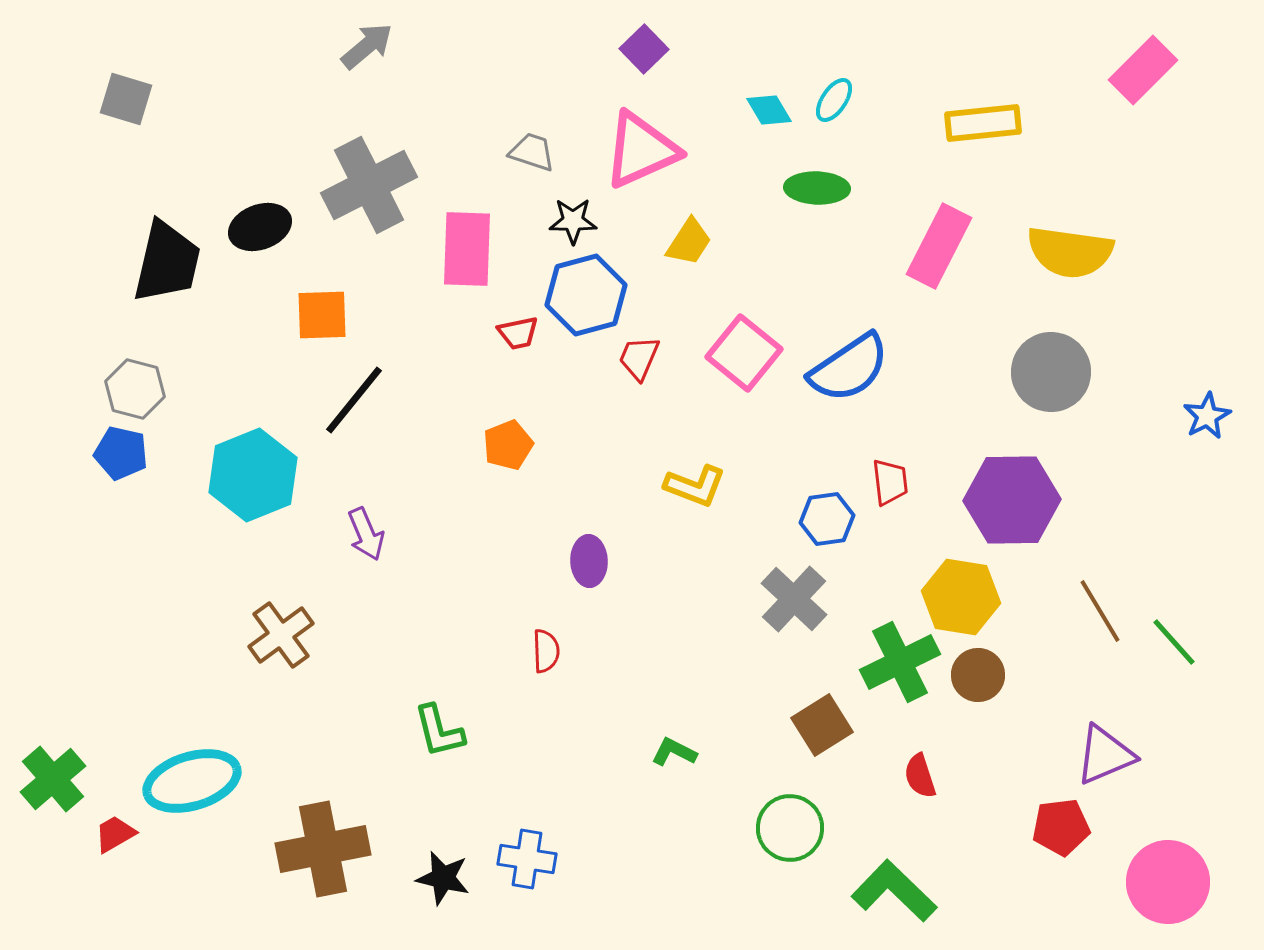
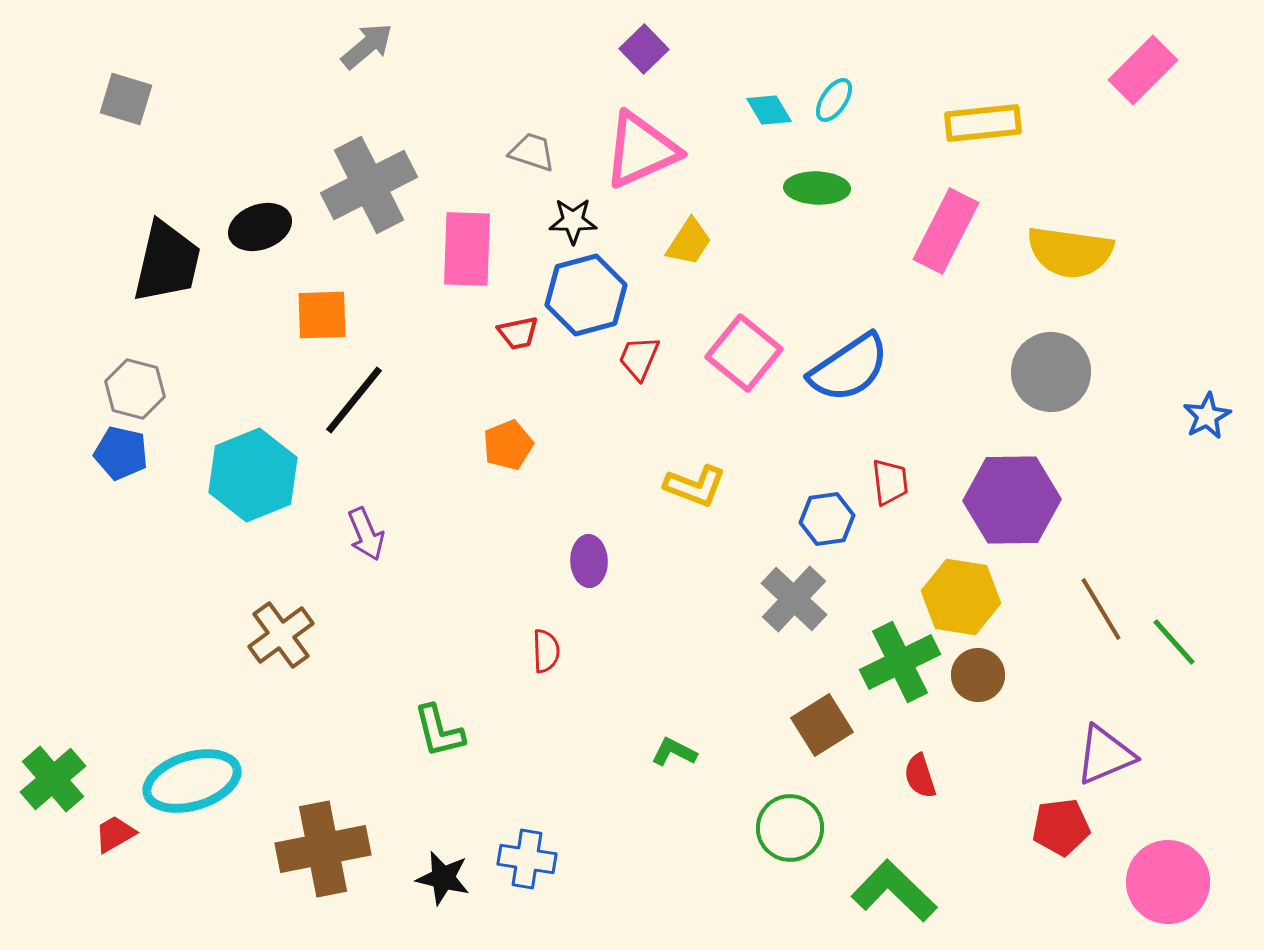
pink rectangle at (939, 246): moved 7 px right, 15 px up
brown line at (1100, 611): moved 1 px right, 2 px up
